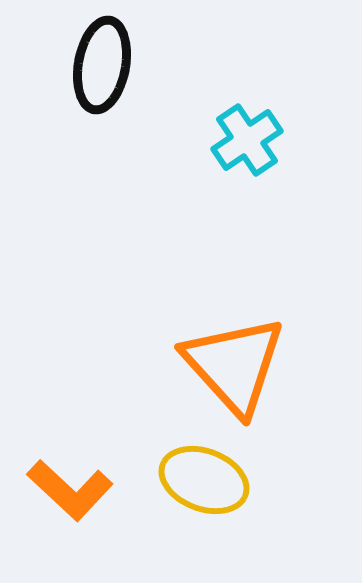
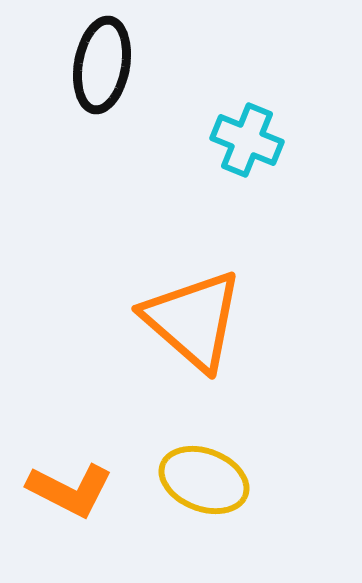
cyan cross: rotated 34 degrees counterclockwise
orange triangle: moved 41 px left, 45 px up; rotated 7 degrees counterclockwise
orange L-shape: rotated 16 degrees counterclockwise
